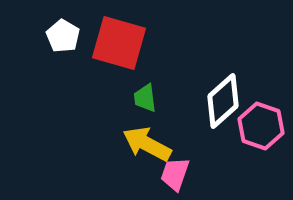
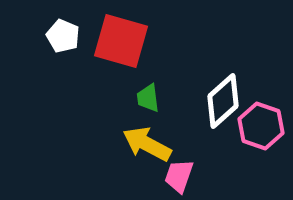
white pentagon: rotated 8 degrees counterclockwise
red square: moved 2 px right, 2 px up
green trapezoid: moved 3 px right
pink trapezoid: moved 4 px right, 2 px down
